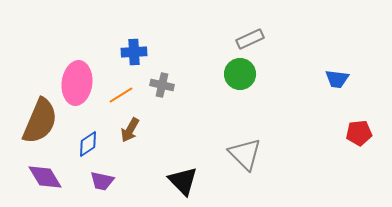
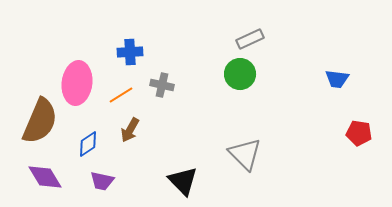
blue cross: moved 4 px left
red pentagon: rotated 15 degrees clockwise
